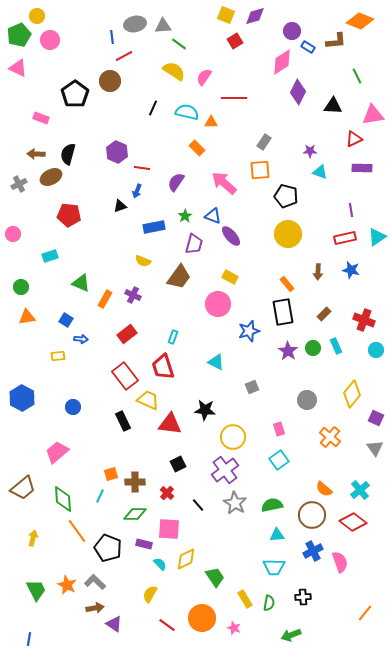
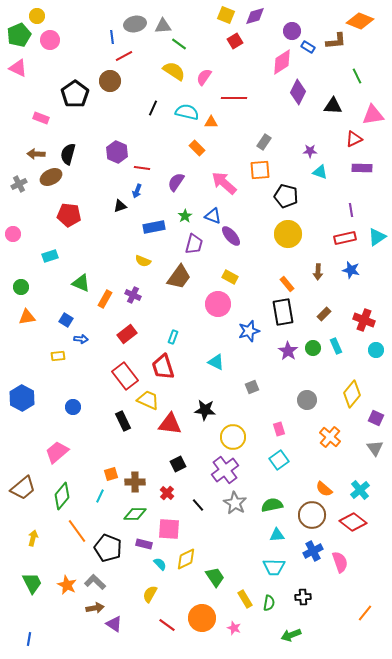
green diamond at (63, 499): moved 1 px left, 3 px up; rotated 44 degrees clockwise
green trapezoid at (36, 590): moved 4 px left, 7 px up
